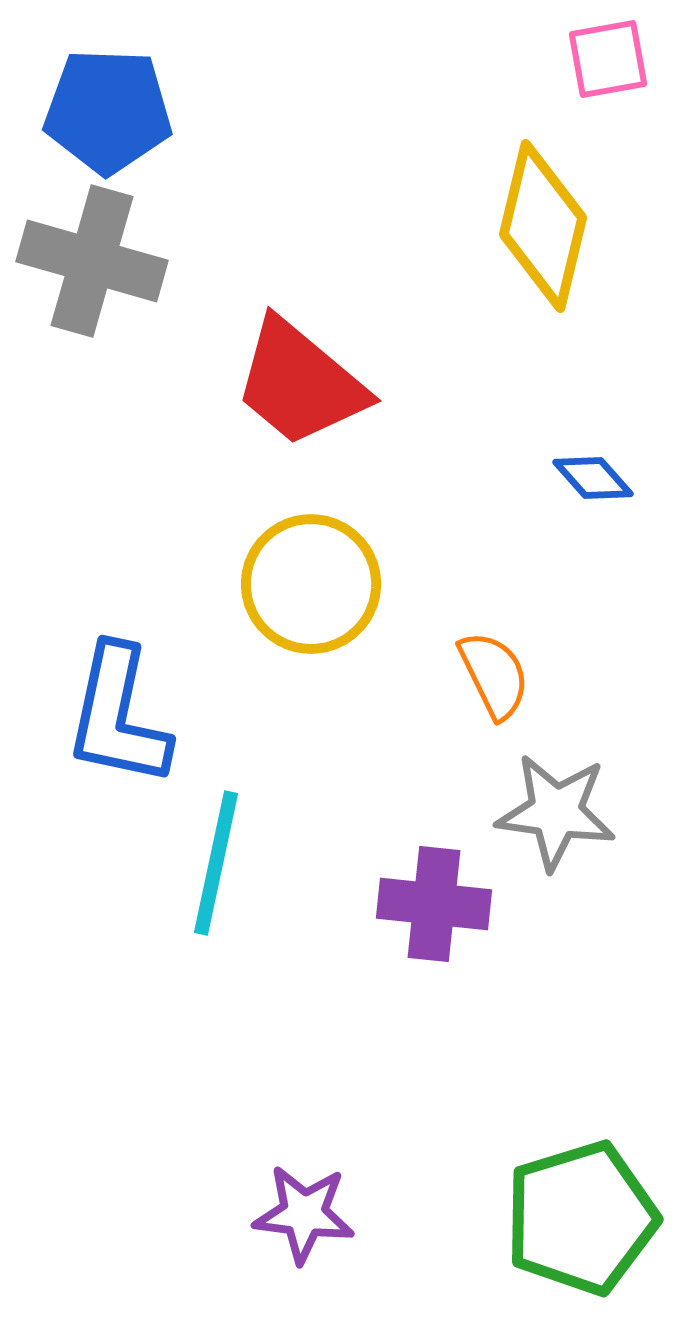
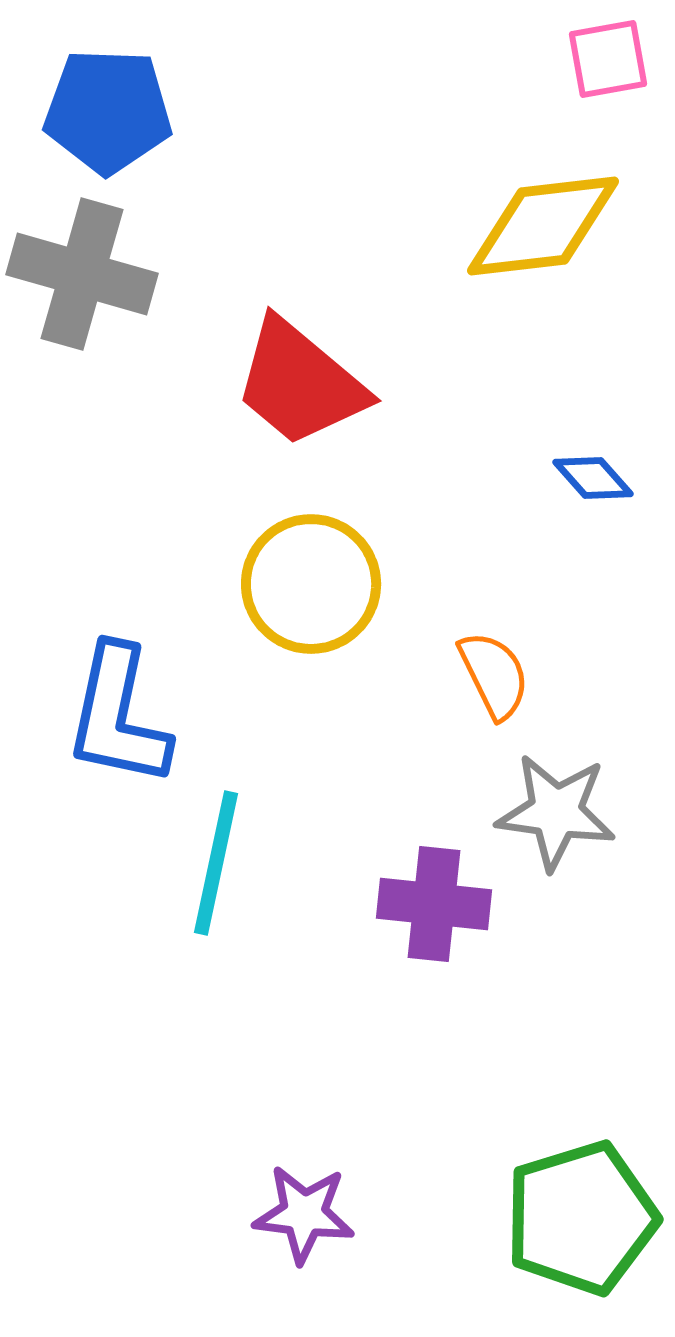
yellow diamond: rotated 70 degrees clockwise
gray cross: moved 10 px left, 13 px down
